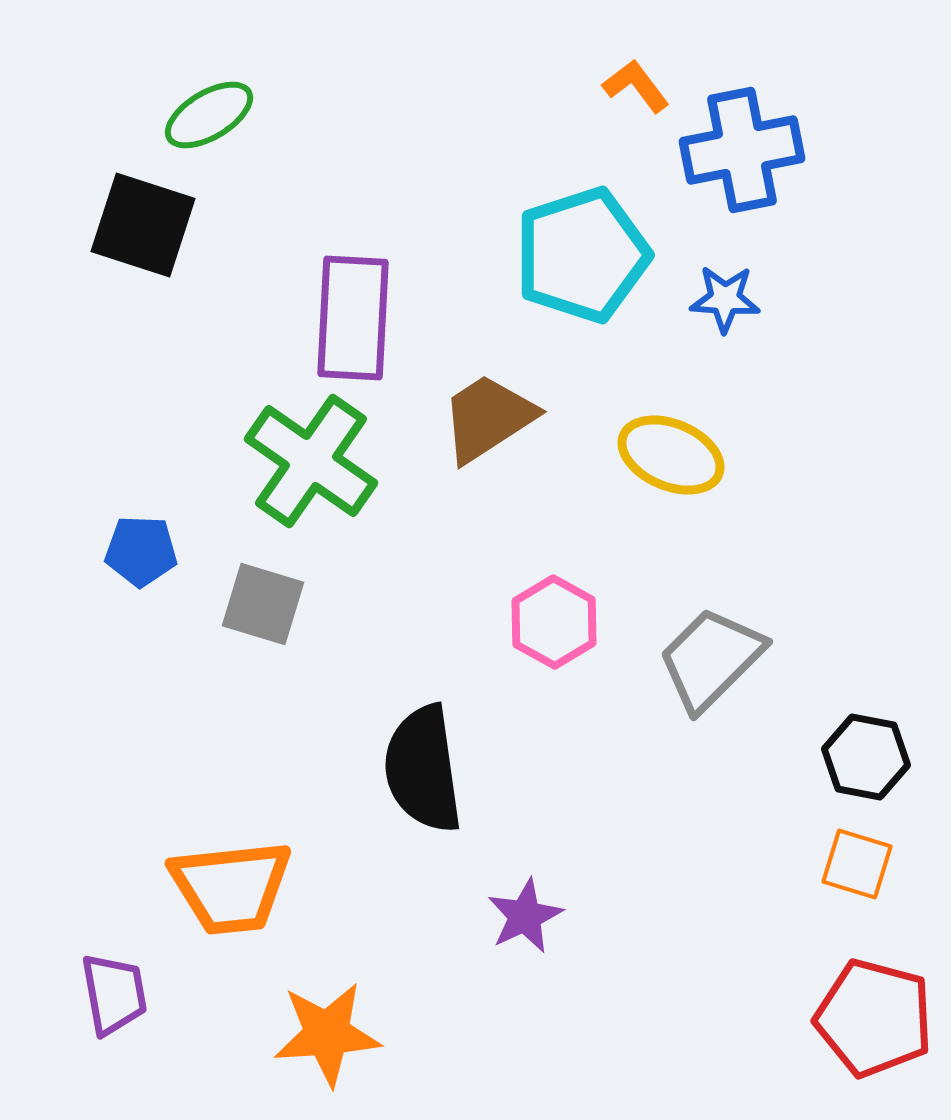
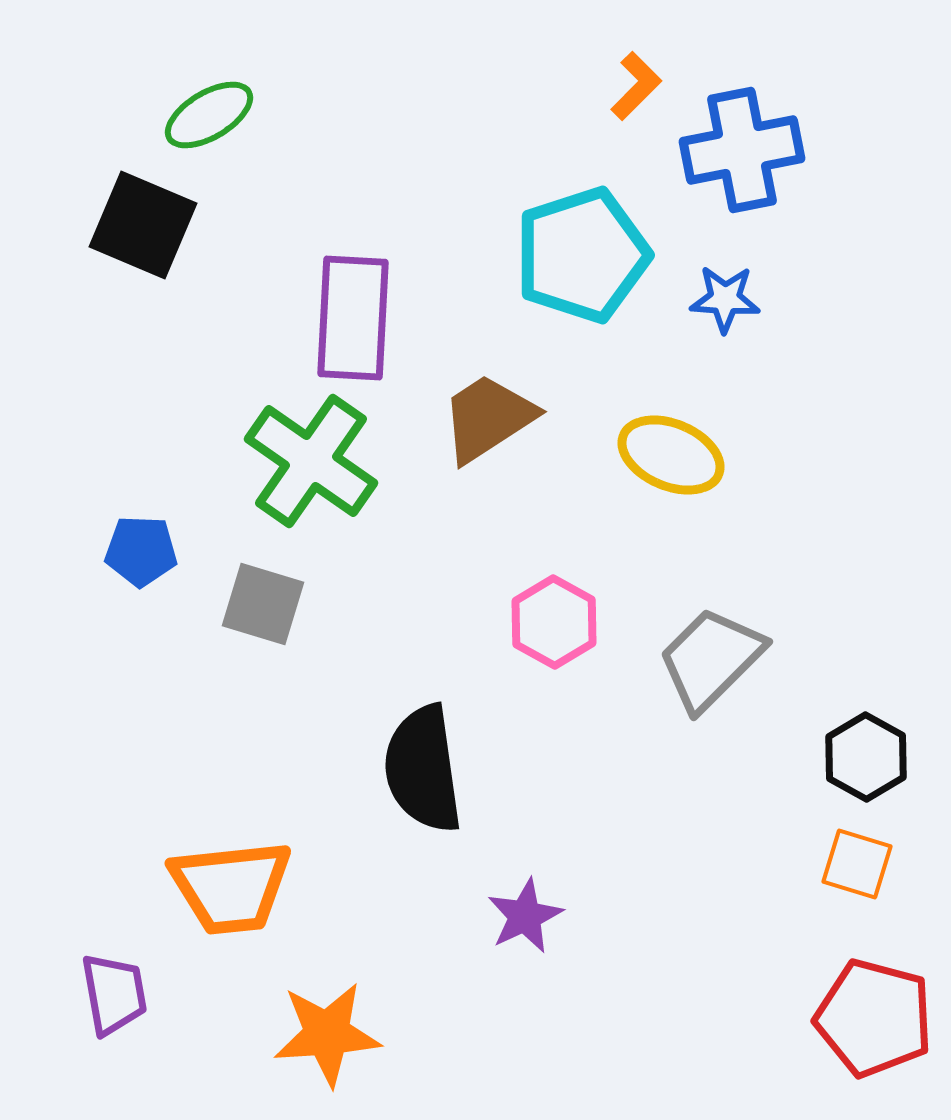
orange L-shape: rotated 82 degrees clockwise
black square: rotated 5 degrees clockwise
black hexagon: rotated 18 degrees clockwise
